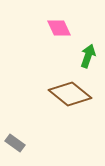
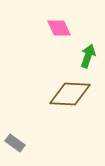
brown diamond: rotated 36 degrees counterclockwise
